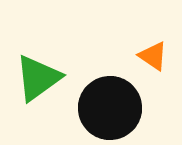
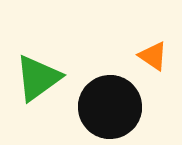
black circle: moved 1 px up
